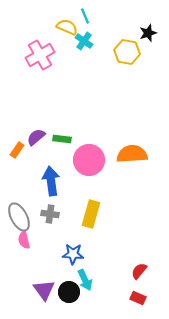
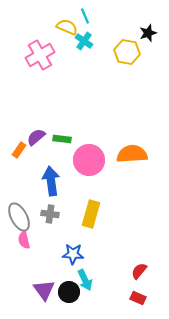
orange rectangle: moved 2 px right
